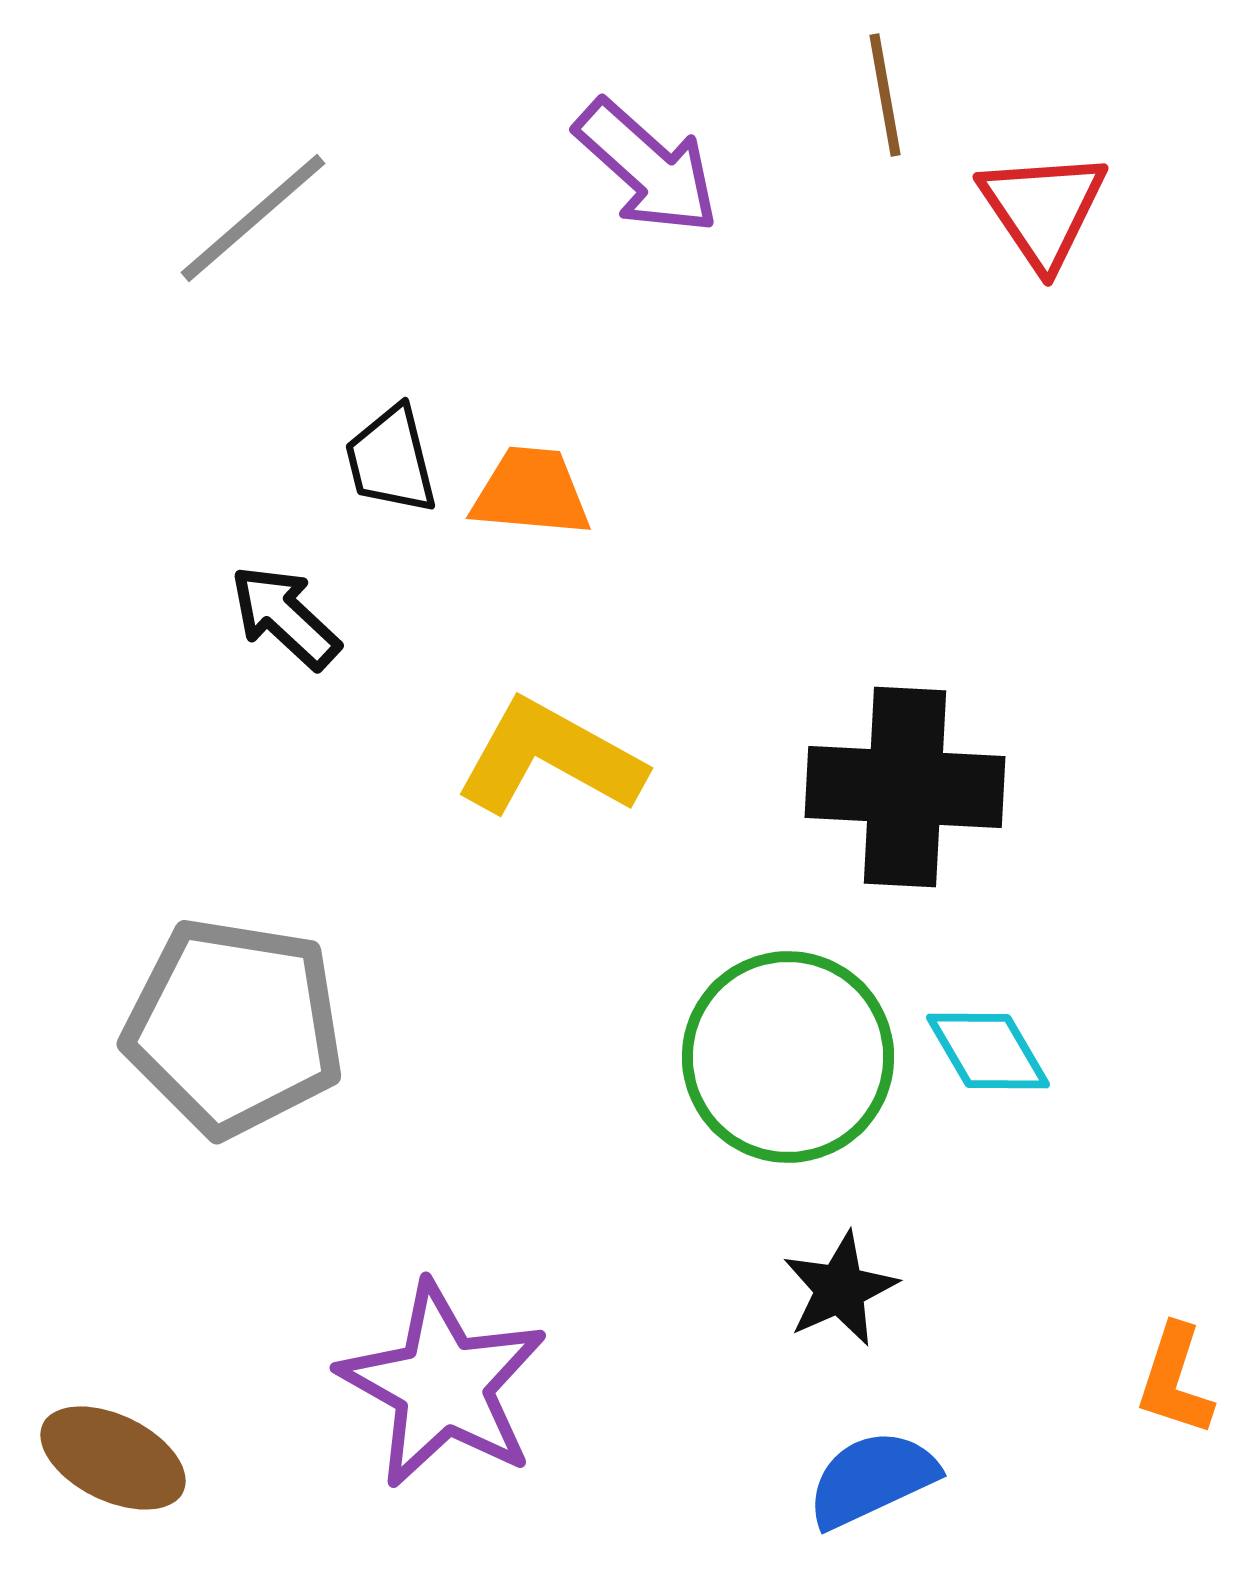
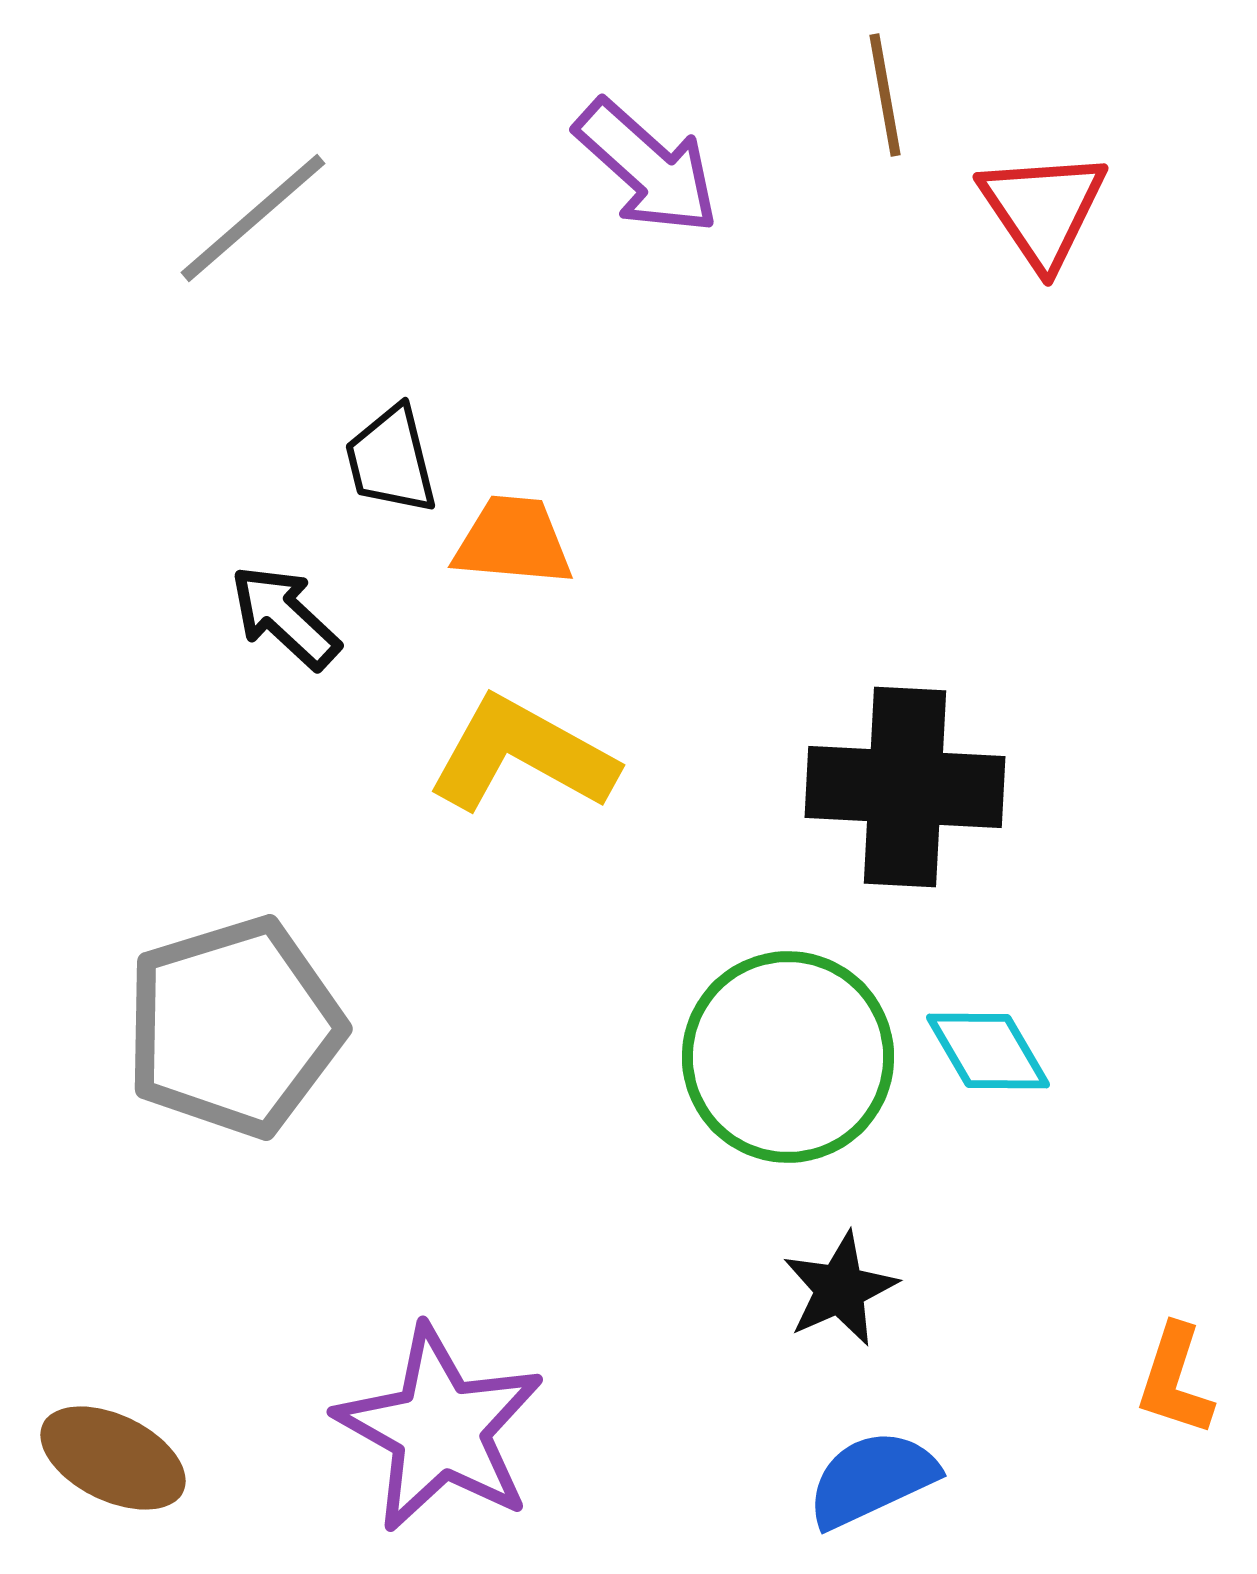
orange trapezoid: moved 18 px left, 49 px down
yellow L-shape: moved 28 px left, 3 px up
gray pentagon: rotated 26 degrees counterclockwise
purple star: moved 3 px left, 44 px down
